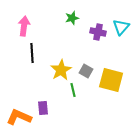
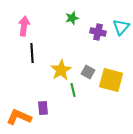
gray square: moved 2 px right, 1 px down
